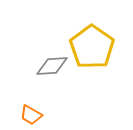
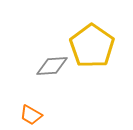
yellow pentagon: moved 1 px up
